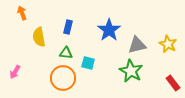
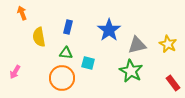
orange circle: moved 1 px left
